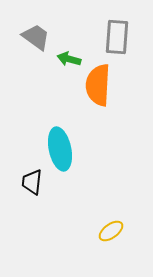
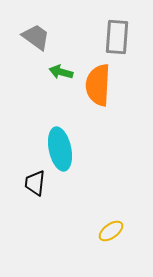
green arrow: moved 8 px left, 13 px down
black trapezoid: moved 3 px right, 1 px down
